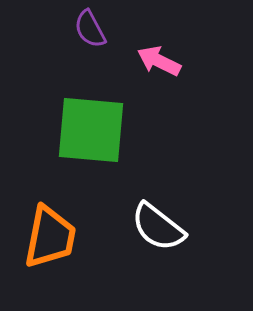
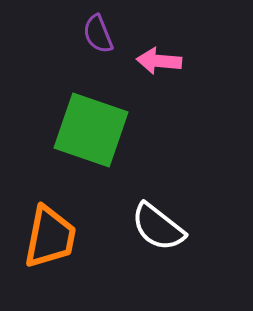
purple semicircle: moved 8 px right, 5 px down; rotated 6 degrees clockwise
pink arrow: rotated 21 degrees counterclockwise
green square: rotated 14 degrees clockwise
